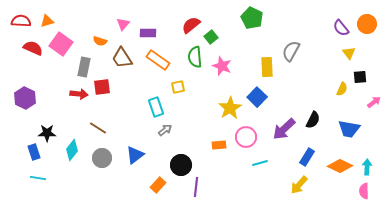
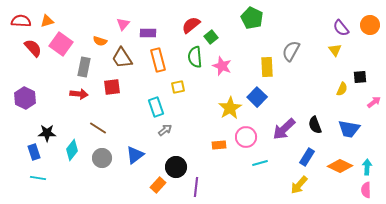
orange circle at (367, 24): moved 3 px right, 1 px down
red semicircle at (33, 48): rotated 24 degrees clockwise
yellow triangle at (349, 53): moved 14 px left, 3 px up
orange rectangle at (158, 60): rotated 40 degrees clockwise
red square at (102, 87): moved 10 px right
black semicircle at (313, 120): moved 2 px right, 5 px down; rotated 132 degrees clockwise
black circle at (181, 165): moved 5 px left, 2 px down
pink semicircle at (364, 191): moved 2 px right, 1 px up
